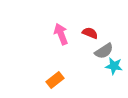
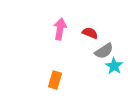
pink arrow: moved 1 px left, 5 px up; rotated 30 degrees clockwise
cyan star: rotated 24 degrees clockwise
orange rectangle: rotated 36 degrees counterclockwise
